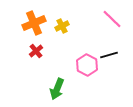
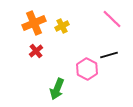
pink hexagon: moved 4 px down
